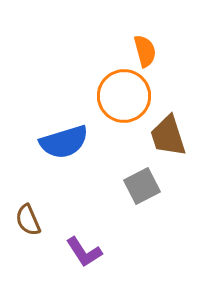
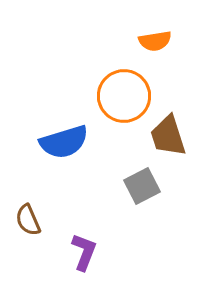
orange semicircle: moved 10 px right, 10 px up; rotated 96 degrees clockwise
purple L-shape: rotated 126 degrees counterclockwise
